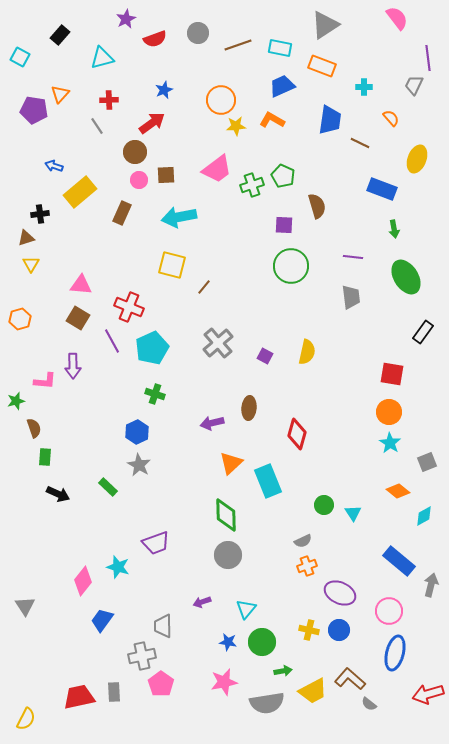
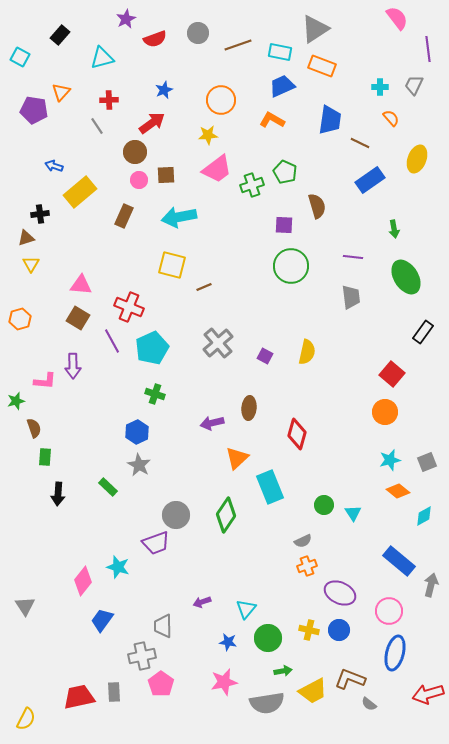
gray triangle at (325, 25): moved 10 px left, 4 px down
cyan rectangle at (280, 48): moved 4 px down
purple line at (428, 58): moved 9 px up
cyan cross at (364, 87): moved 16 px right
orange triangle at (60, 94): moved 1 px right, 2 px up
yellow star at (236, 126): moved 28 px left, 9 px down
green pentagon at (283, 176): moved 2 px right, 4 px up
blue rectangle at (382, 189): moved 12 px left, 9 px up; rotated 56 degrees counterclockwise
brown rectangle at (122, 213): moved 2 px right, 3 px down
brown line at (204, 287): rotated 28 degrees clockwise
red square at (392, 374): rotated 30 degrees clockwise
orange circle at (389, 412): moved 4 px left
cyan star at (390, 443): moved 17 px down; rotated 25 degrees clockwise
orange triangle at (231, 463): moved 6 px right, 5 px up
cyan rectangle at (268, 481): moved 2 px right, 6 px down
black arrow at (58, 494): rotated 70 degrees clockwise
green diamond at (226, 515): rotated 36 degrees clockwise
gray circle at (228, 555): moved 52 px left, 40 px up
green circle at (262, 642): moved 6 px right, 4 px up
brown L-shape at (350, 679): rotated 20 degrees counterclockwise
